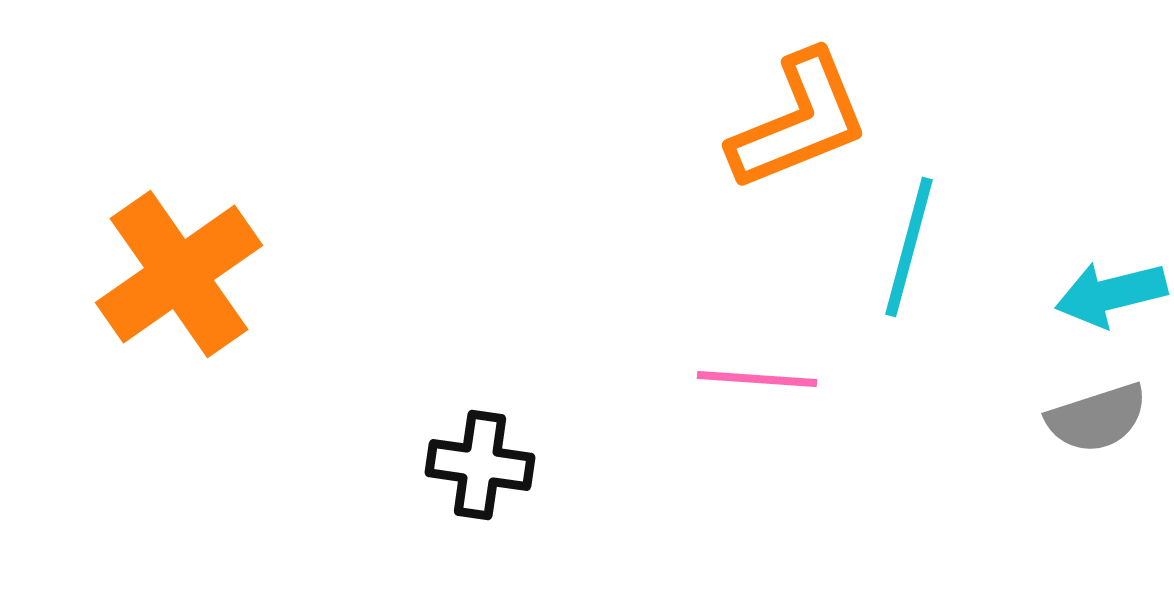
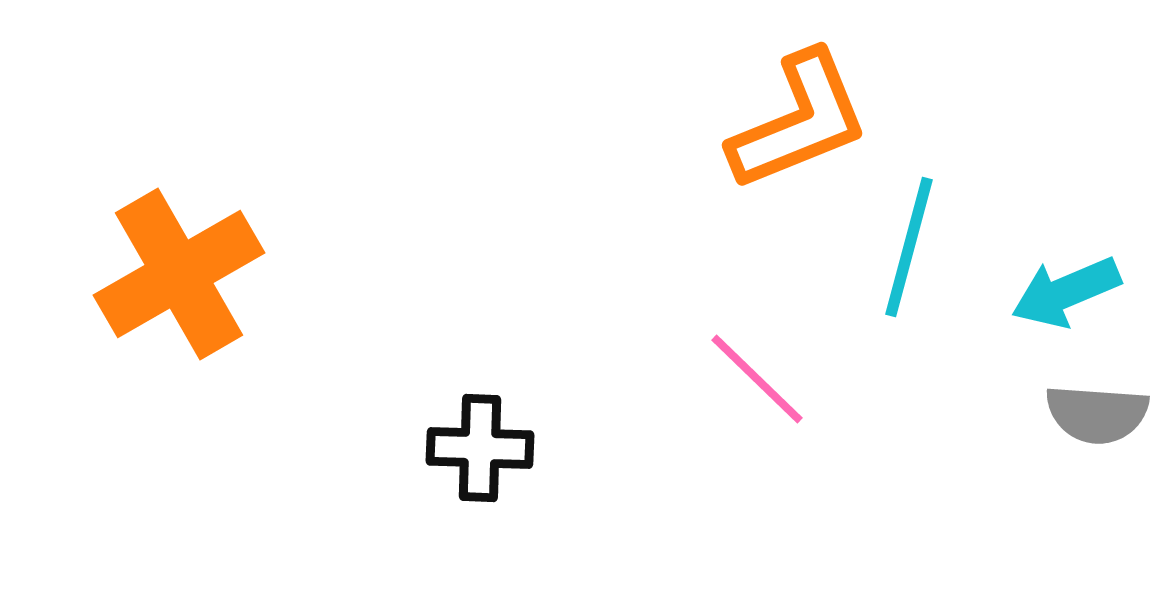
orange cross: rotated 5 degrees clockwise
cyan arrow: moved 45 px left, 2 px up; rotated 9 degrees counterclockwise
pink line: rotated 40 degrees clockwise
gray semicircle: moved 4 px up; rotated 22 degrees clockwise
black cross: moved 17 px up; rotated 6 degrees counterclockwise
